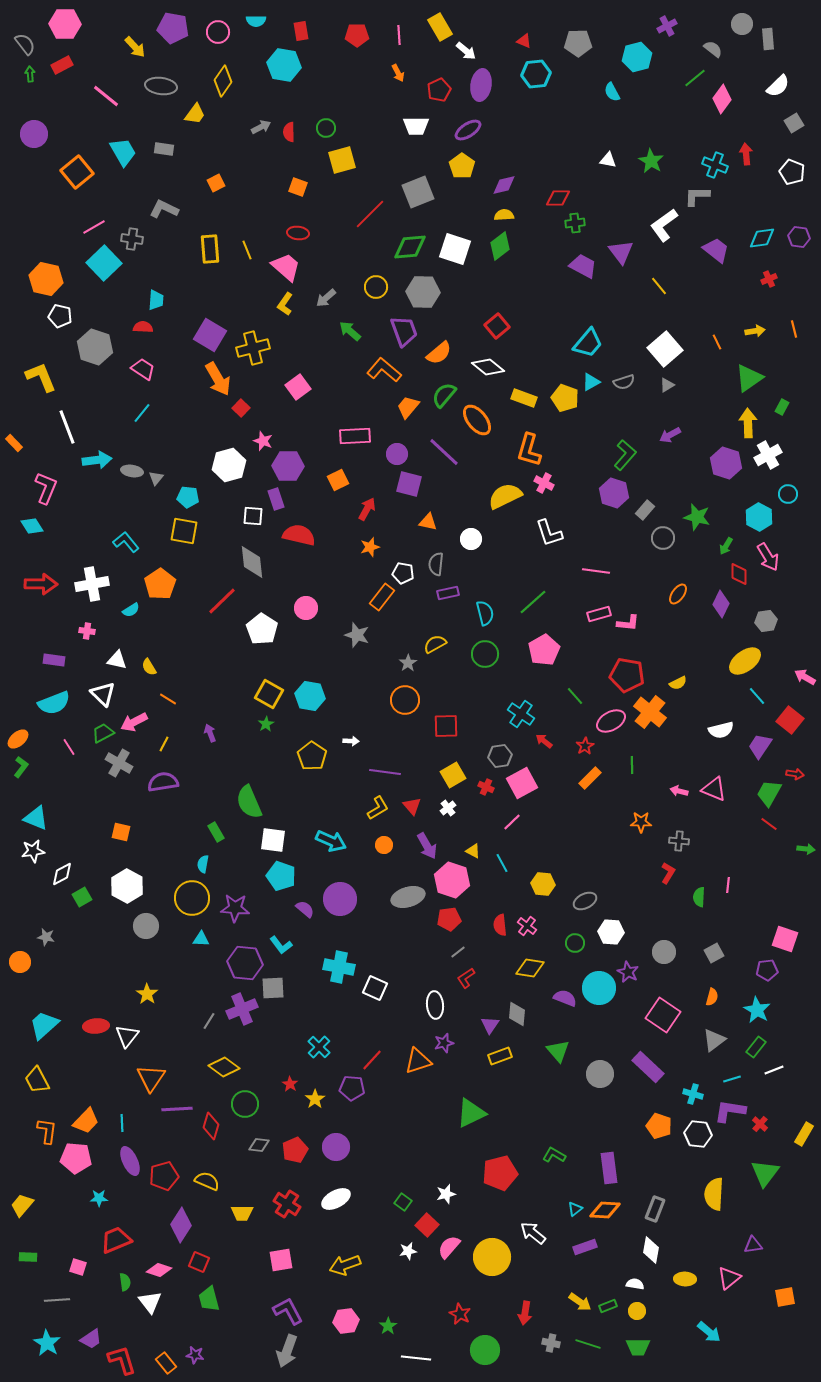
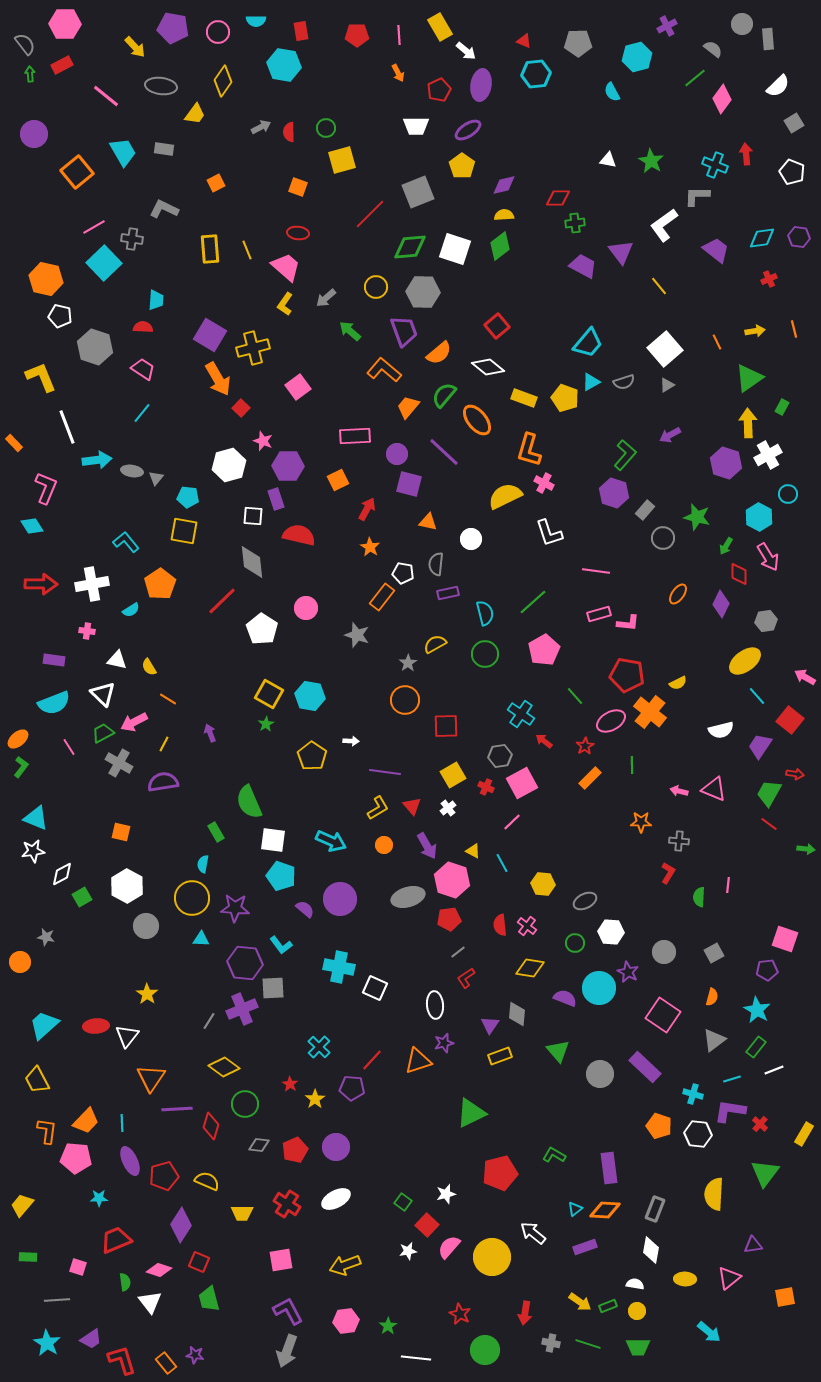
orange star at (370, 547): rotated 24 degrees counterclockwise
purple rectangle at (648, 1067): moved 3 px left
